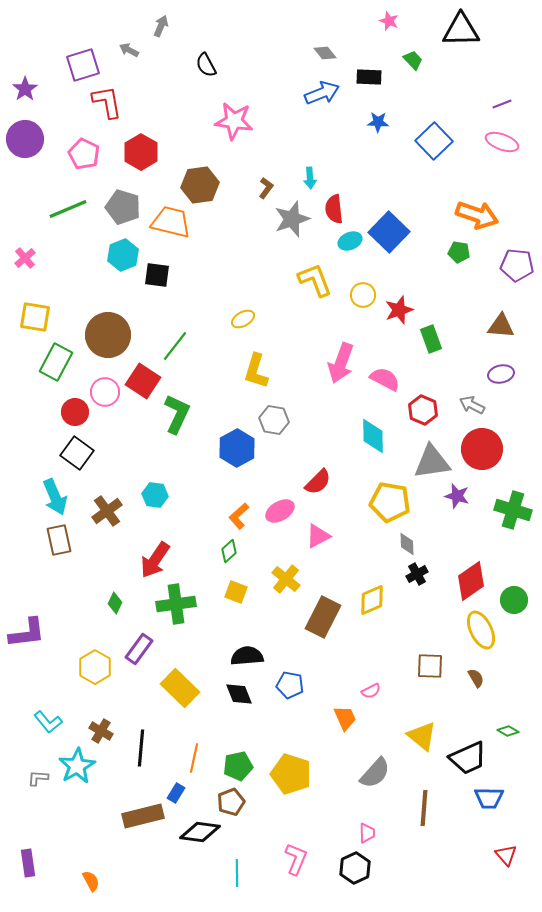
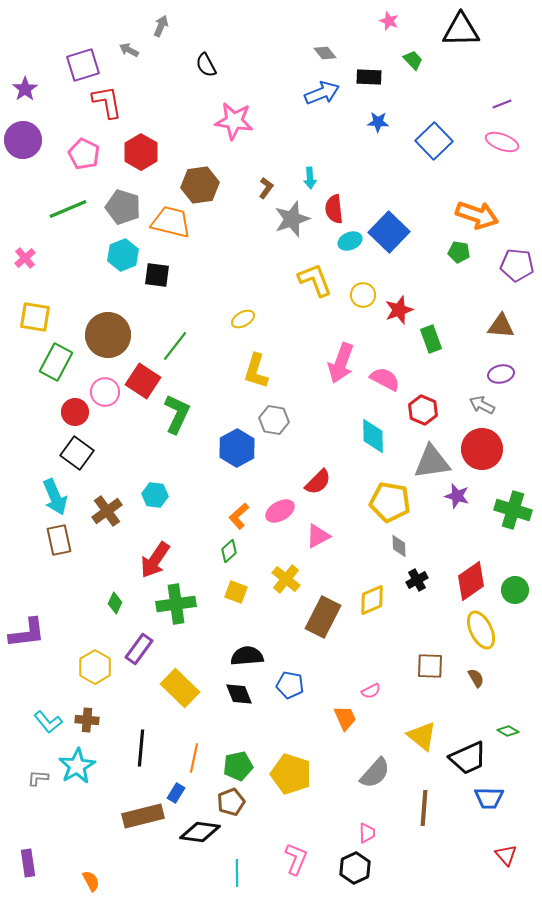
purple circle at (25, 139): moved 2 px left, 1 px down
gray arrow at (472, 405): moved 10 px right
gray diamond at (407, 544): moved 8 px left, 2 px down
black cross at (417, 574): moved 6 px down
green circle at (514, 600): moved 1 px right, 10 px up
brown cross at (101, 731): moved 14 px left, 11 px up; rotated 25 degrees counterclockwise
